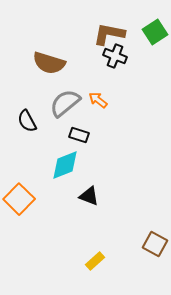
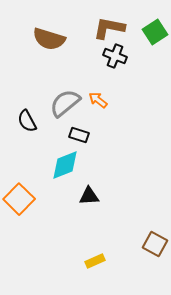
brown L-shape: moved 6 px up
brown semicircle: moved 24 px up
black triangle: rotated 25 degrees counterclockwise
yellow rectangle: rotated 18 degrees clockwise
